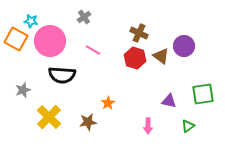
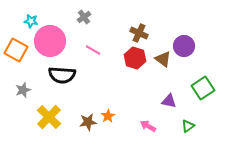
orange square: moved 11 px down
brown triangle: moved 2 px right, 3 px down
green square: moved 6 px up; rotated 25 degrees counterclockwise
orange star: moved 13 px down
pink arrow: rotated 119 degrees clockwise
